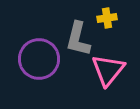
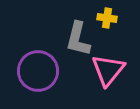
yellow cross: rotated 18 degrees clockwise
purple circle: moved 1 px left, 12 px down
